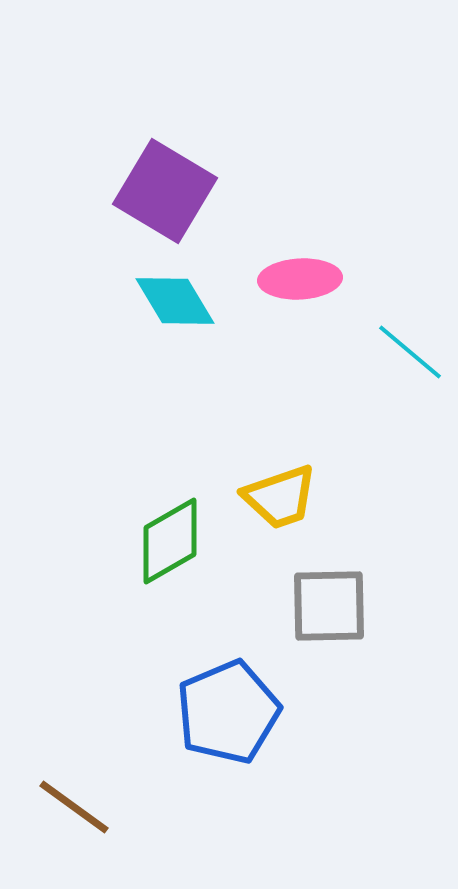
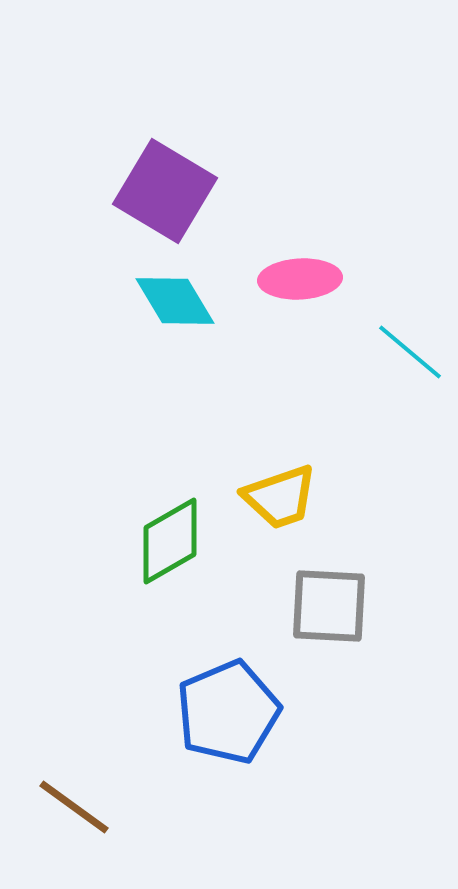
gray square: rotated 4 degrees clockwise
